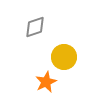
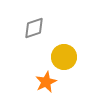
gray diamond: moved 1 px left, 1 px down
